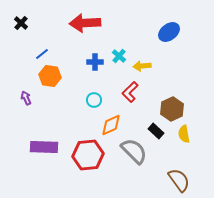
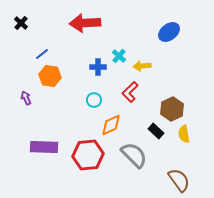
blue cross: moved 3 px right, 5 px down
gray semicircle: moved 4 px down
